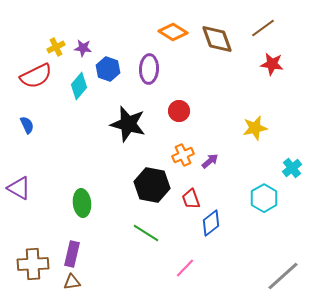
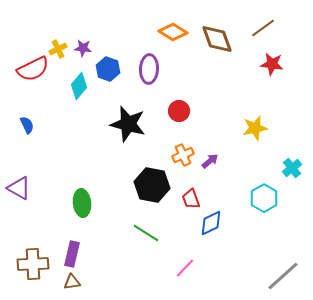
yellow cross: moved 2 px right, 2 px down
red semicircle: moved 3 px left, 7 px up
blue diamond: rotated 12 degrees clockwise
